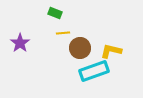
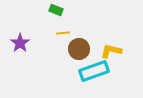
green rectangle: moved 1 px right, 3 px up
brown circle: moved 1 px left, 1 px down
